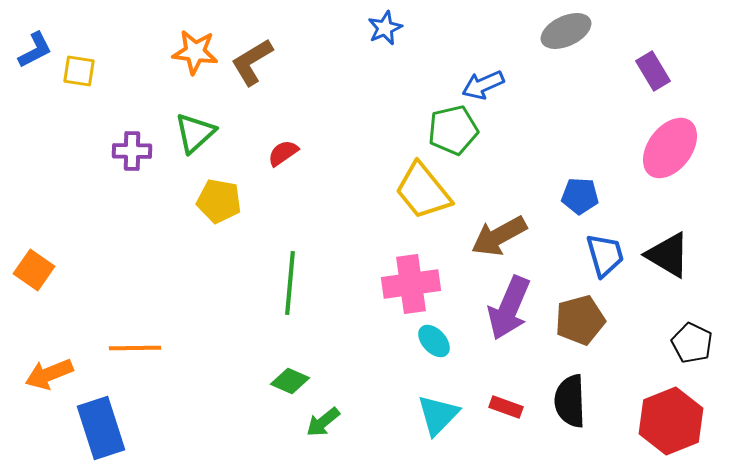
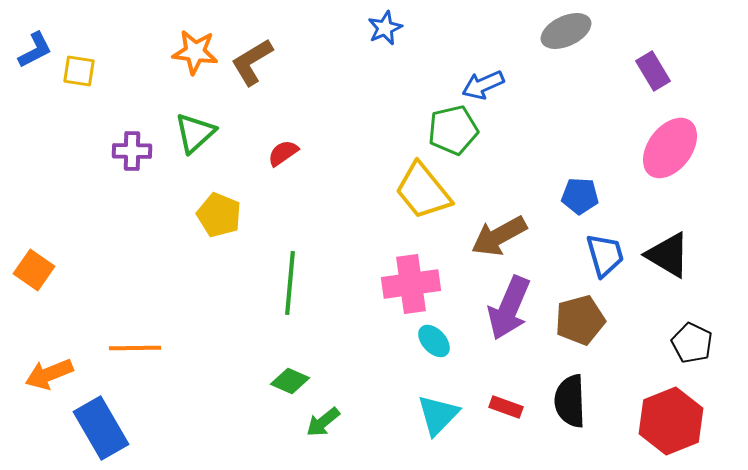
yellow pentagon: moved 14 px down; rotated 12 degrees clockwise
blue rectangle: rotated 12 degrees counterclockwise
